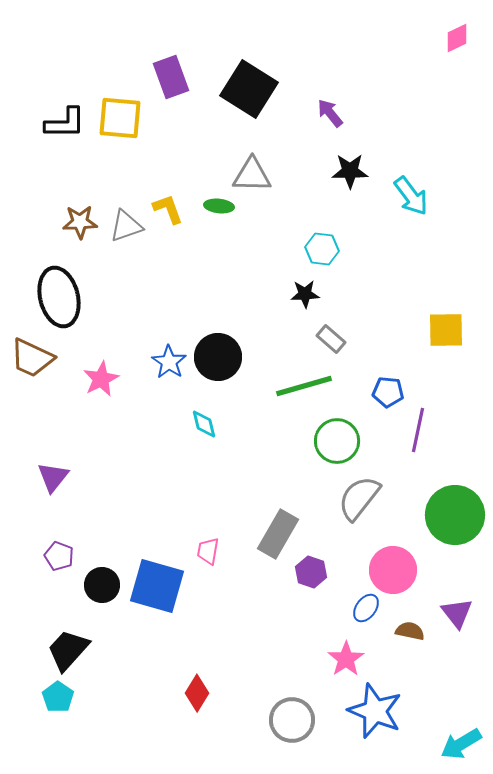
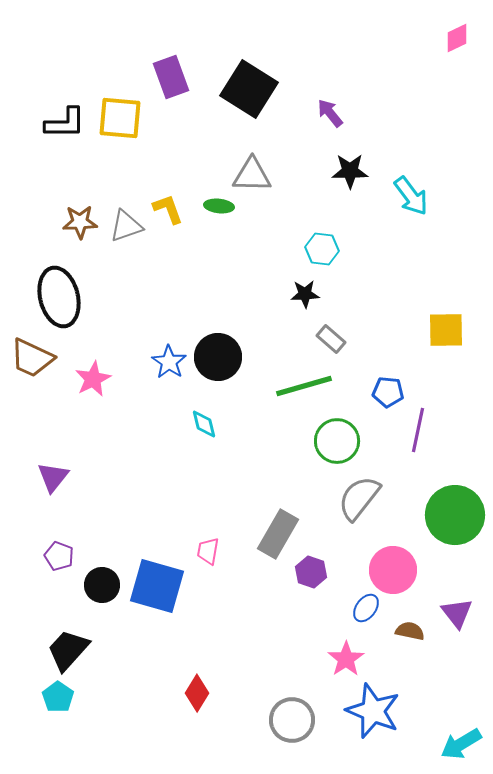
pink star at (101, 379): moved 8 px left
blue star at (375, 711): moved 2 px left
